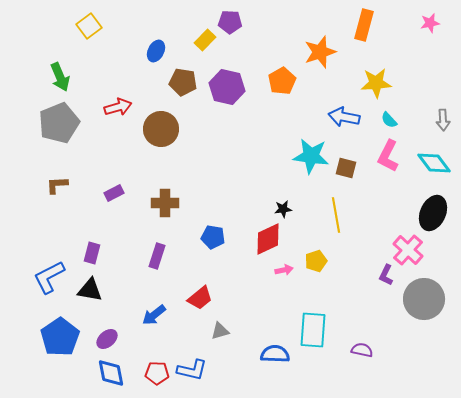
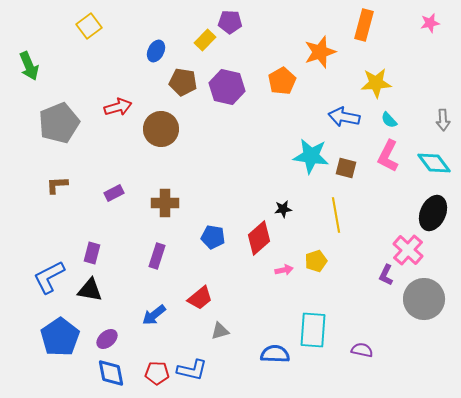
green arrow at (60, 77): moved 31 px left, 11 px up
red diamond at (268, 239): moved 9 px left, 1 px up; rotated 16 degrees counterclockwise
